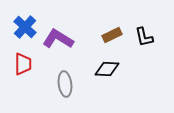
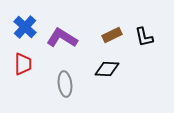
purple L-shape: moved 4 px right, 1 px up
